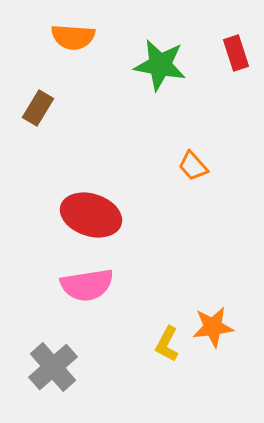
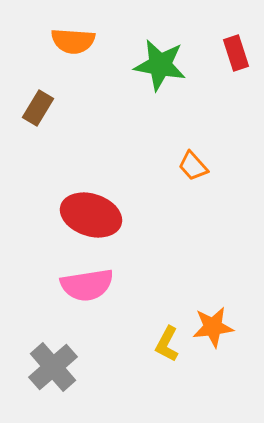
orange semicircle: moved 4 px down
